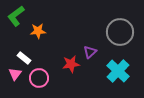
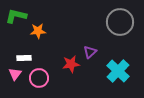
green L-shape: rotated 50 degrees clockwise
gray circle: moved 10 px up
white rectangle: rotated 40 degrees counterclockwise
